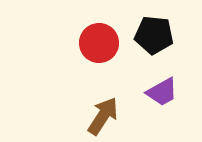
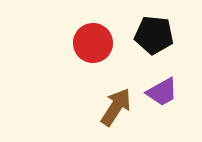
red circle: moved 6 px left
brown arrow: moved 13 px right, 9 px up
